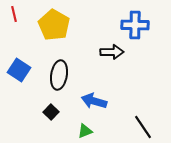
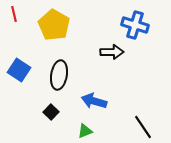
blue cross: rotated 16 degrees clockwise
